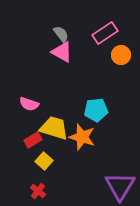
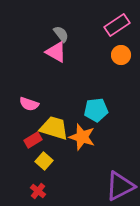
pink rectangle: moved 12 px right, 8 px up
pink triangle: moved 6 px left
purple triangle: rotated 32 degrees clockwise
